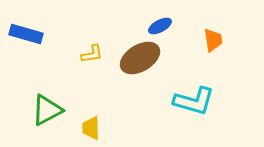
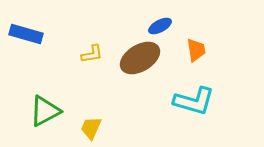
orange trapezoid: moved 17 px left, 10 px down
green triangle: moved 2 px left, 1 px down
yellow trapezoid: rotated 25 degrees clockwise
